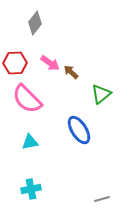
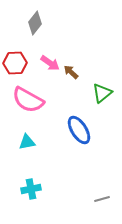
green triangle: moved 1 px right, 1 px up
pink semicircle: moved 1 px right, 1 px down; rotated 16 degrees counterclockwise
cyan triangle: moved 3 px left
